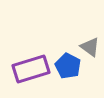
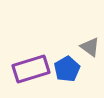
blue pentagon: moved 1 px left, 3 px down; rotated 15 degrees clockwise
